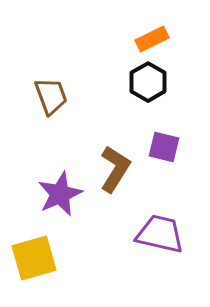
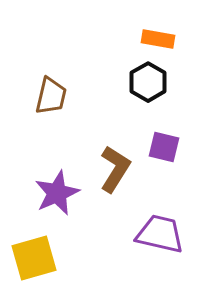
orange rectangle: moved 6 px right; rotated 36 degrees clockwise
brown trapezoid: rotated 33 degrees clockwise
purple star: moved 3 px left, 1 px up
